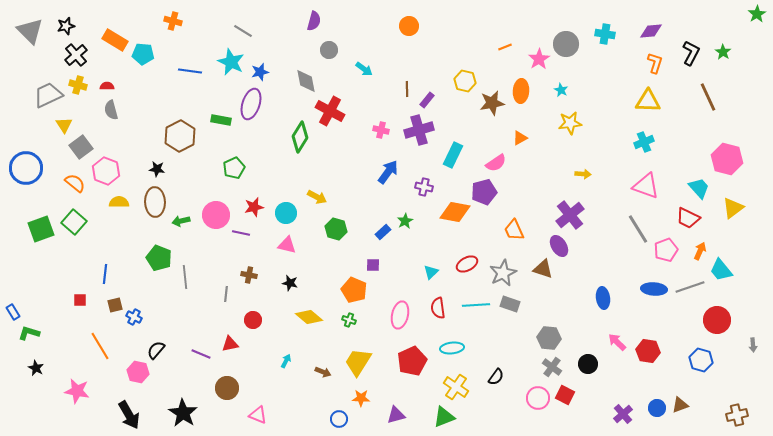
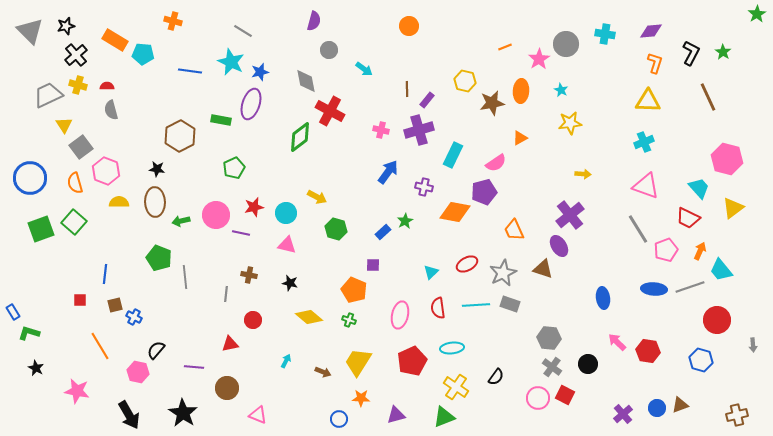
green diamond at (300, 137): rotated 20 degrees clockwise
blue circle at (26, 168): moved 4 px right, 10 px down
orange semicircle at (75, 183): rotated 145 degrees counterclockwise
purple line at (201, 354): moved 7 px left, 13 px down; rotated 18 degrees counterclockwise
